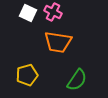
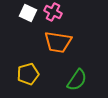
yellow pentagon: moved 1 px right, 1 px up
